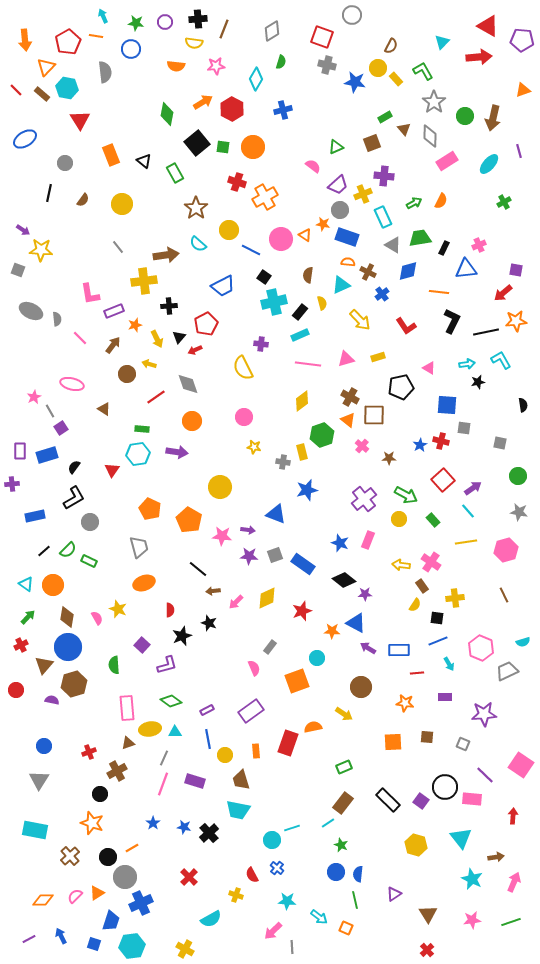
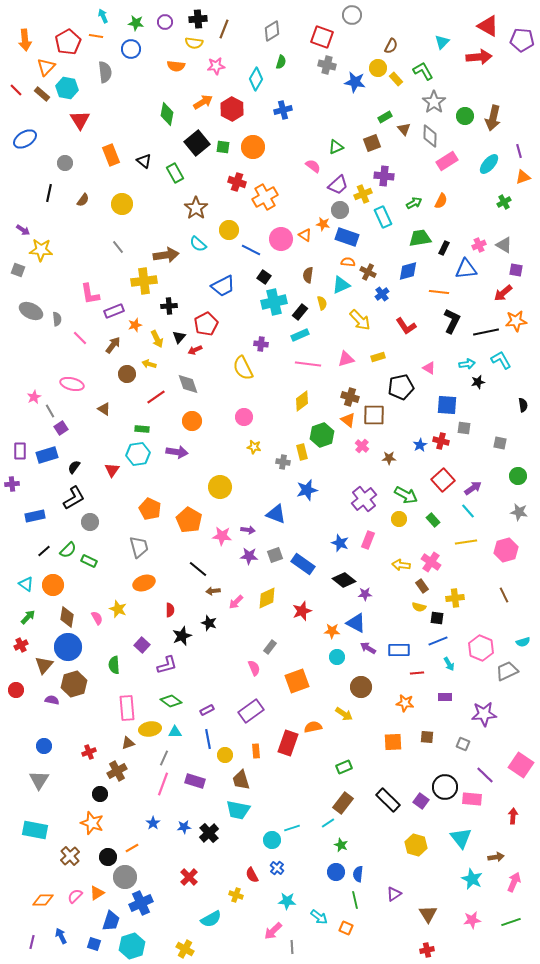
orange triangle at (523, 90): moved 87 px down
gray triangle at (393, 245): moved 111 px right
brown cross at (350, 397): rotated 12 degrees counterclockwise
yellow semicircle at (415, 605): moved 4 px right, 2 px down; rotated 72 degrees clockwise
cyan circle at (317, 658): moved 20 px right, 1 px up
blue star at (184, 827): rotated 16 degrees counterclockwise
purple line at (29, 939): moved 3 px right, 3 px down; rotated 48 degrees counterclockwise
cyan hexagon at (132, 946): rotated 10 degrees counterclockwise
red cross at (427, 950): rotated 32 degrees clockwise
